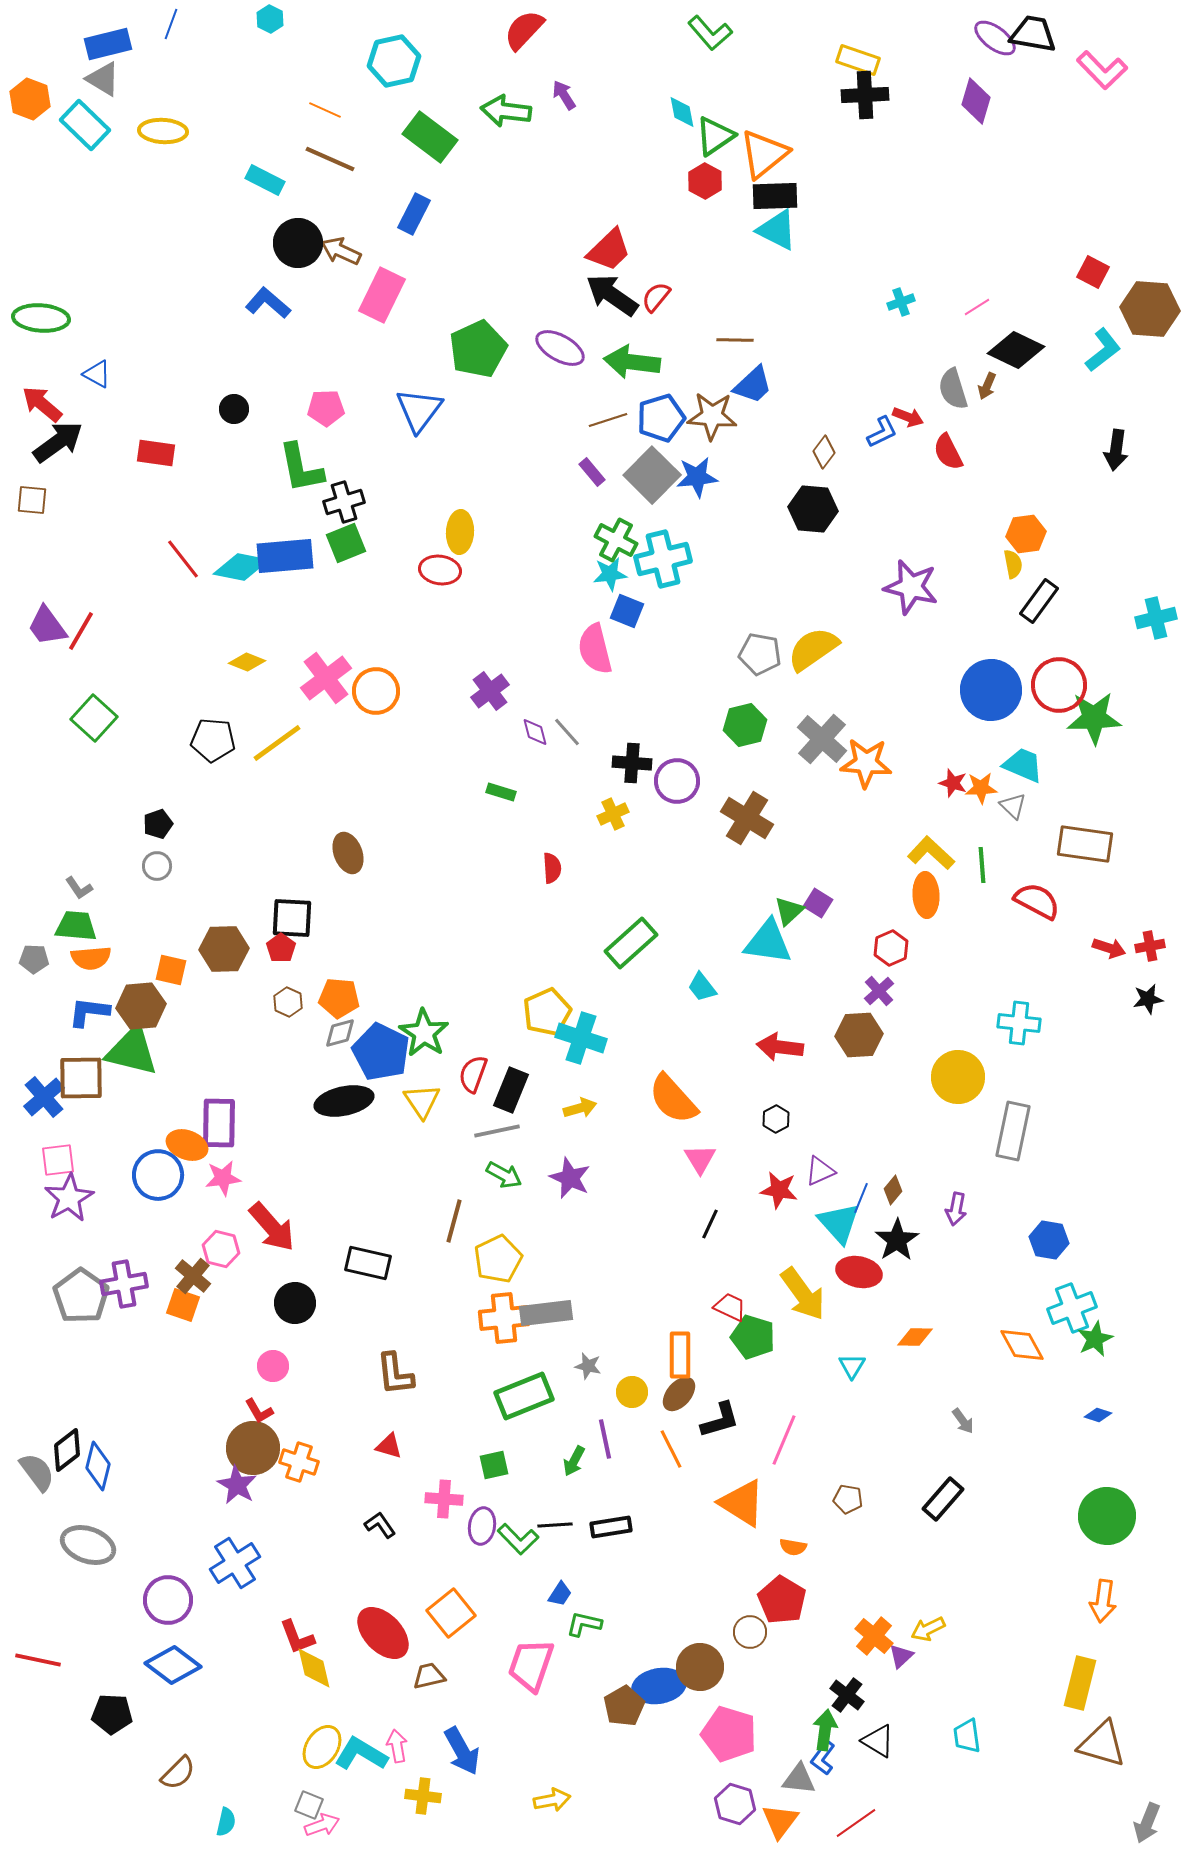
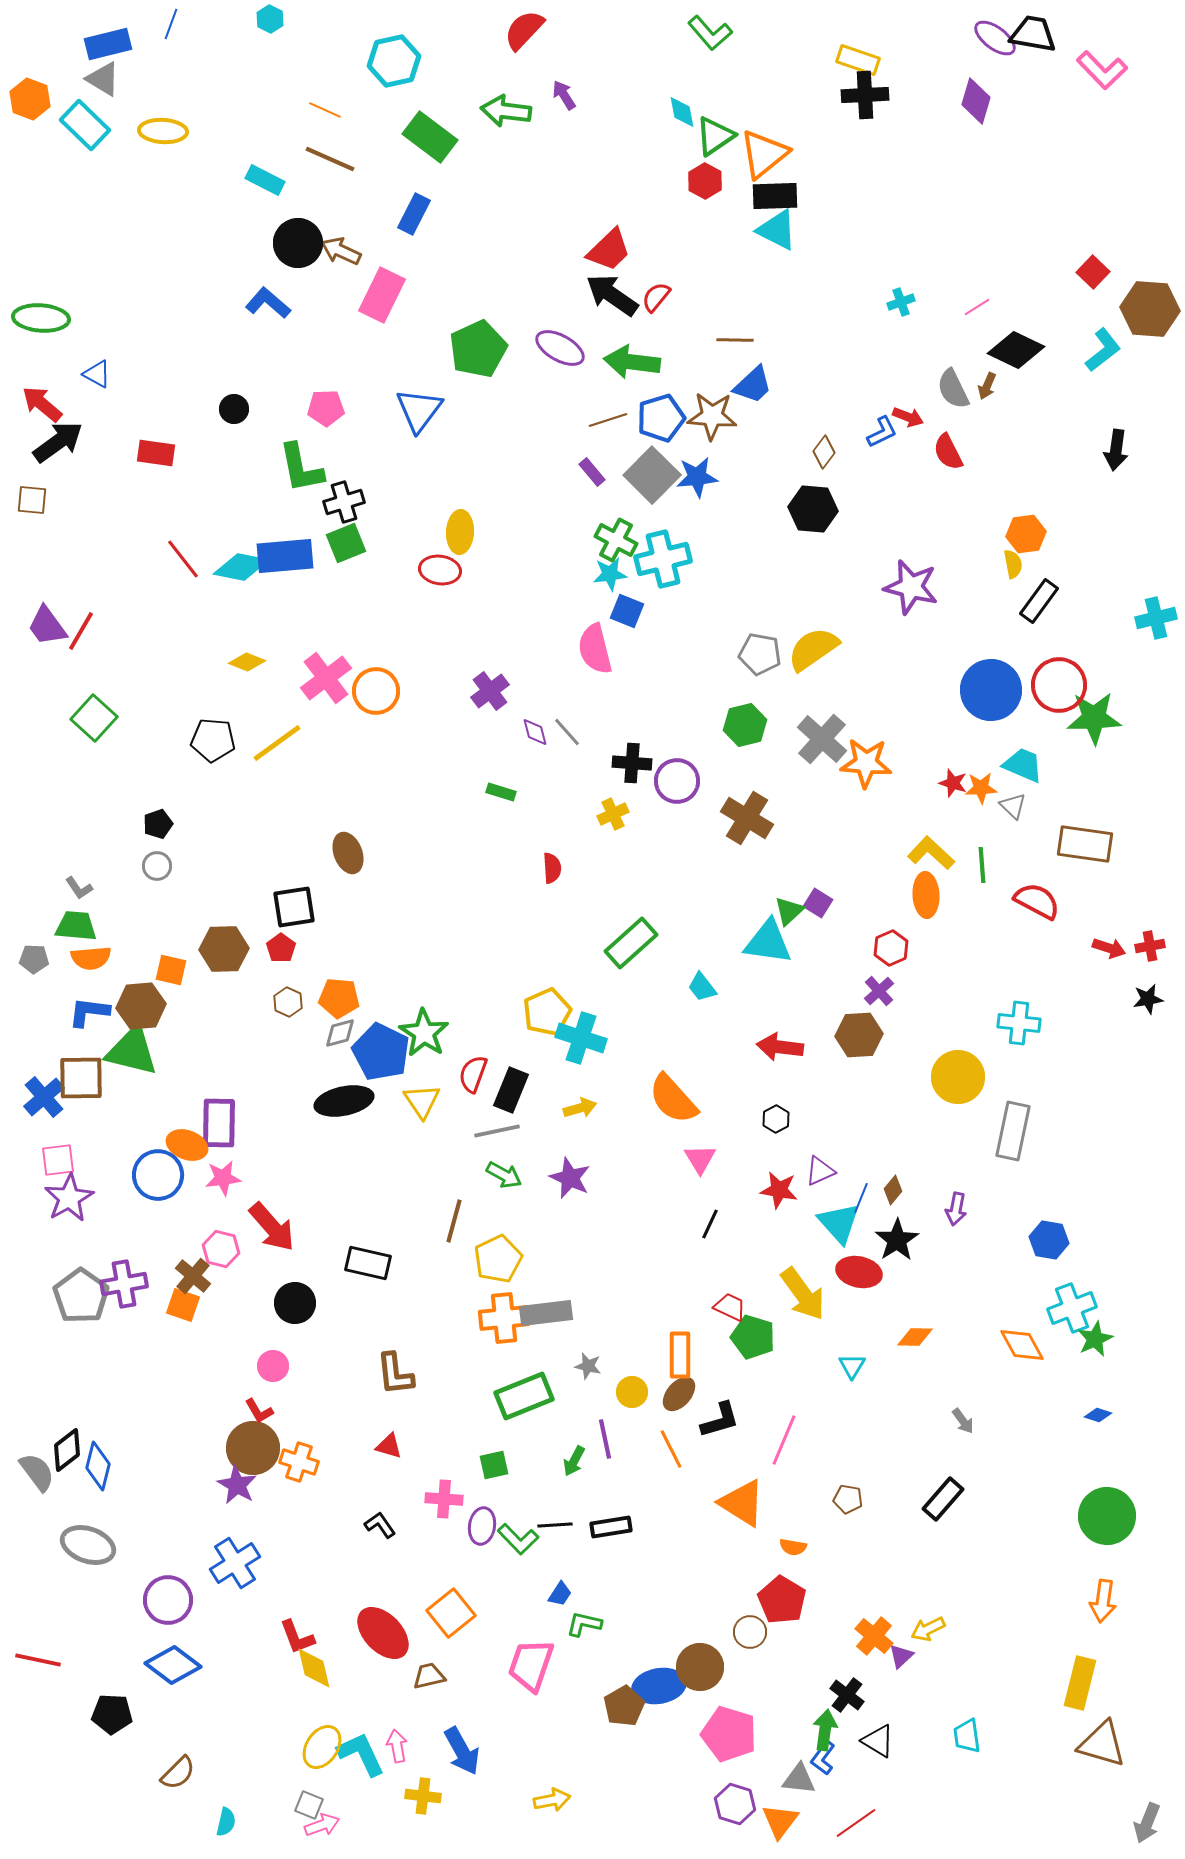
red square at (1093, 272): rotated 16 degrees clockwise
gray semicircle at (953, 389): rotated 9 degrees counterclockwise
black square at (292, 918): moved 2 px right, 11 px up; rotated 12 degrees counterclockwise
cyan L-shape at (361, 1754): rotated 34 degrees clockwise
